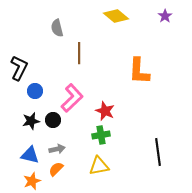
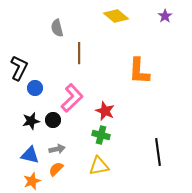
blue circle: moved 3 px up
green cross: rotated 24 degrees clockwise
